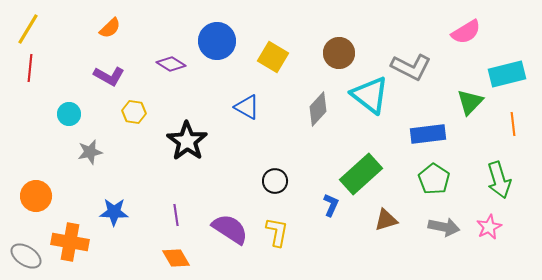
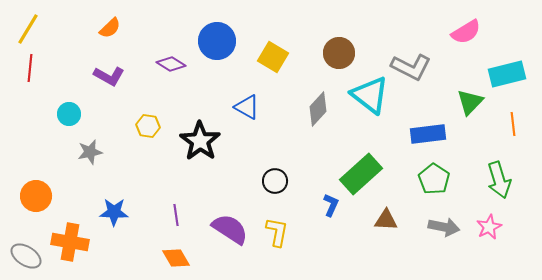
yellow hexagon: moved 14 px right, 14 px down
black star: moved 13 px right
brown triangle: rotated 20 degrees clockwise
